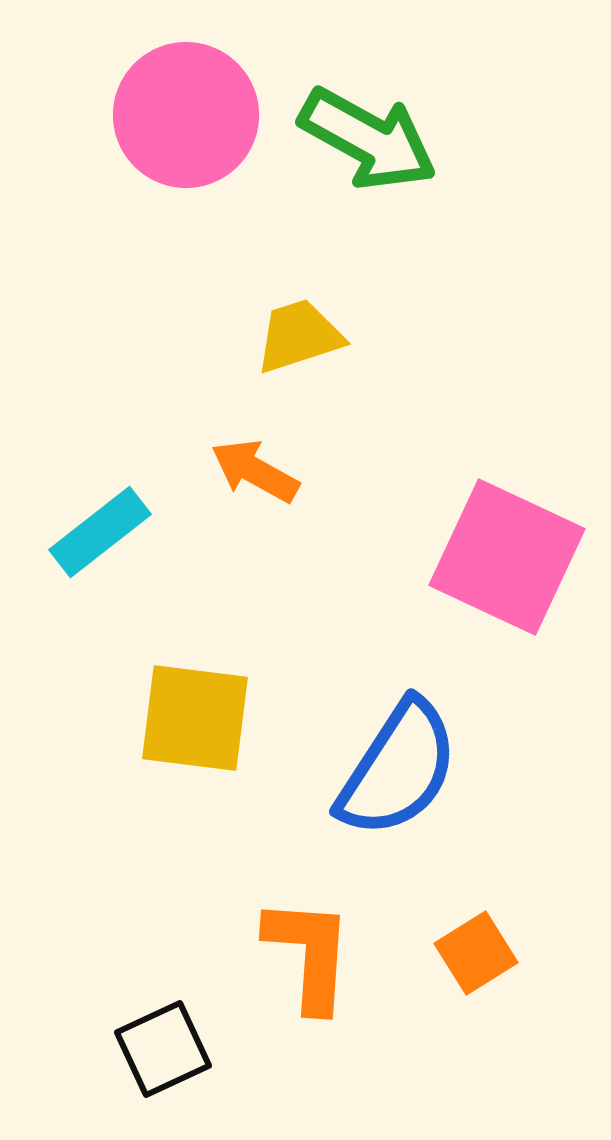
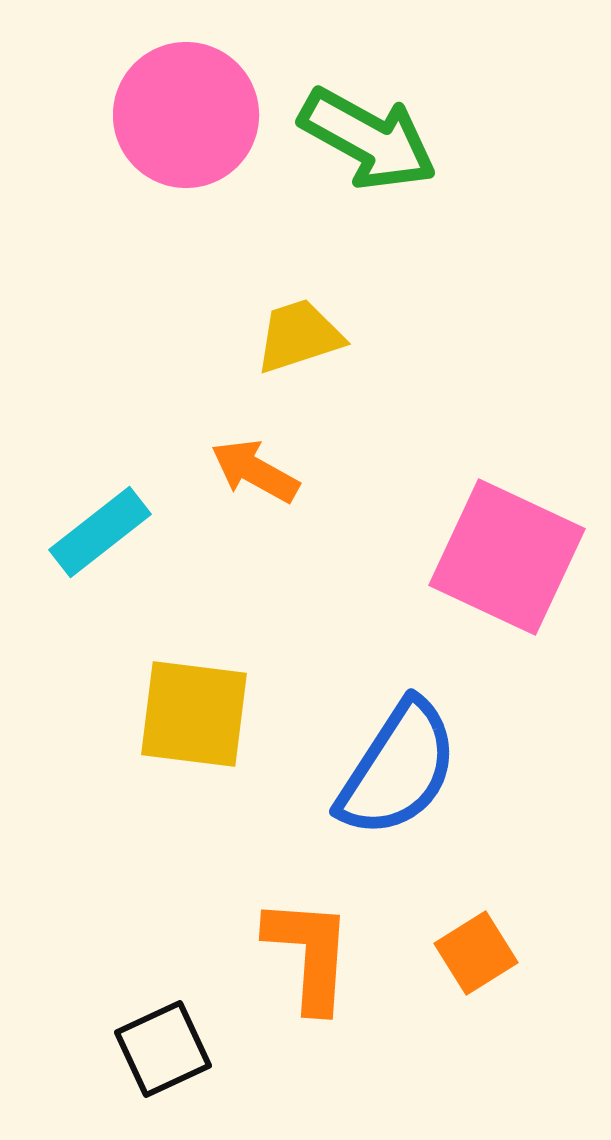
yellow square: moved 1 px left, 4 px up
